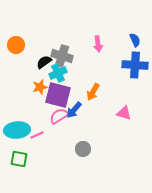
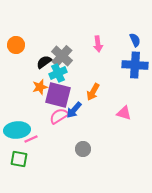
gray cross: rotated 25 degrees clockwise
pink line: moved 6 px left, 4 px down
